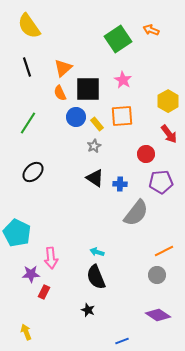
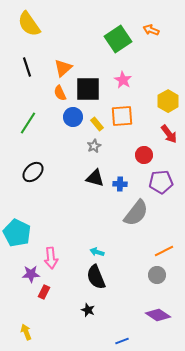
yellow semicircle: moved 2 px up
blue circle: moved 3 px left
red circle: moved 2 px left, 1 px down
black triangle: rotated 18 degrees counterclockwise
